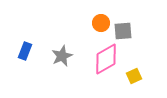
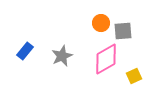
blue rectangle: rotated 18 degrees clockwise
